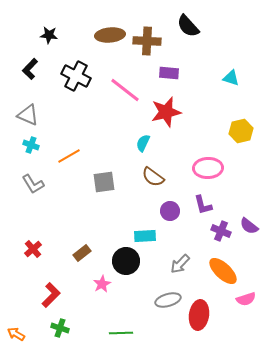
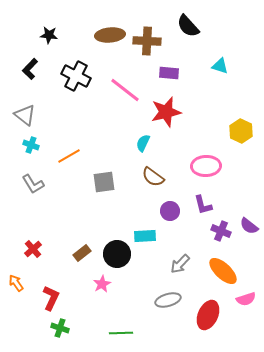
cyan triangle: moved 11 px left, 12 px up
gray triangle: moved 3 px left; rotated 15 degrees clockwise
yellow hexagon: rotated 20 degrees counterclockwise
pink ellipse: moved 2 px left, 2 px up
black circle: moved 9 px left, 7 px up
red L-shape: moved 3 px down; rotated 20 degrees counterclockwise
red ellipse: moved 9 px right; rotated 16 degrees clockwise
orange arrow: moved 51 px up; rotated 24 degrees clockwise
